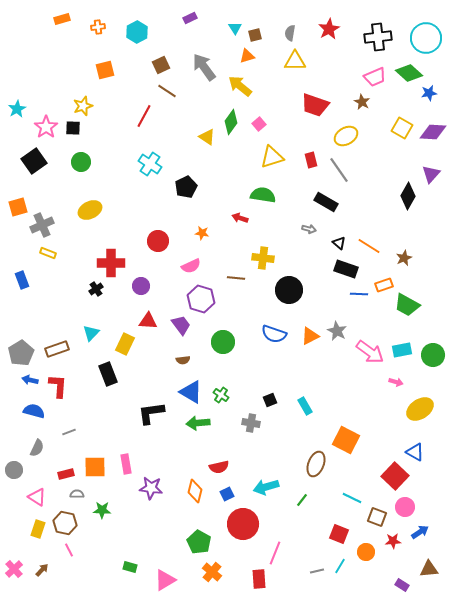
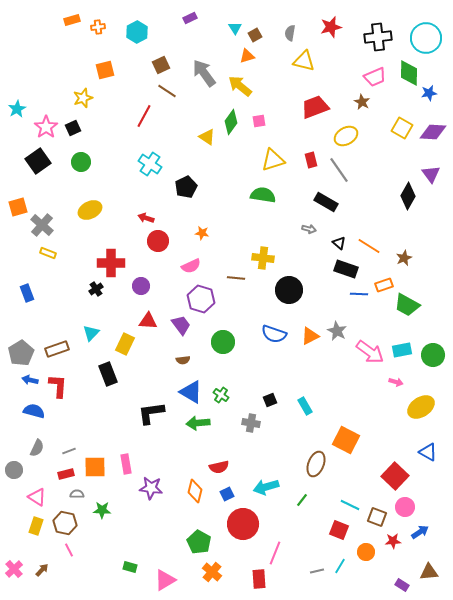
orange rectangle at (62, 19): moved 10 px right, 1 px down
red star at (329, 29): moved 2 px right, 2 px up; rotated 15 degrees clockwise
brown square at (255, 35): rotated 16 degrees counterclockwise
yellow triangle at (295, 61): moved 9 px right; rotated 15 degrees clockwise
gray arrow at (204, 67): moved 6 px down
green diamond at (409, 73): rotated 48 degrees clockwise
red trapezoid at (315, 105): moved 2 px down; rotated 140 degrees clockwise
yellow star at (83, 106): moved 8 px up
pink square at (259, 124): moved 3 px up; rotated 32 degrees clockwise
black square at (73, 128): rotated 28 degrees counterclockwise
yellow triangle at (272, 157): moved 1 px right, 3 px down
black square at (34, 161): moved 4 px right
purple triangle at (431, 174): rotated 18 degrees counterclockwise
red arrow at (240, 218): moved 94 px left
gray cross at (42, 225): rotated 25 degrees counterclockwise
blue rectangle at (22, 280): moved 5 px right, 13 px down
yellow ellipse at (420, 409): moved 1 px right, 2 px up
gray line at (69, 432): moved 19 px down
blue triangle at (415, 452): moved 13 px right
cyan line at (352, 498): moved 2 px left, 7 px down
yellow rectangle at (38, 529): moved 2 px left, 3 px up
red square at (339, 534): moved 4 px up
brown triangle at (429, 569): moved 3 px down
